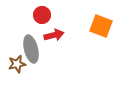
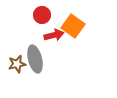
orange square: moved 28 px left; rotated 15 degrees clockwise
gray ellipse: moved 4 px right, 10 px down
